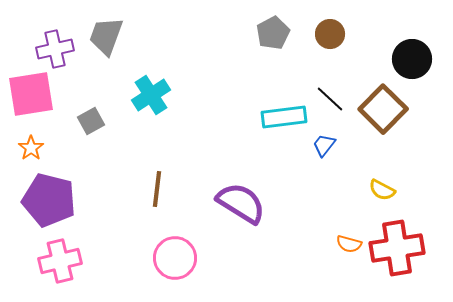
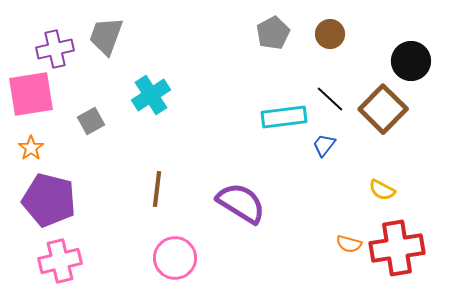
black circle: moved 1 px left, 2 px down
